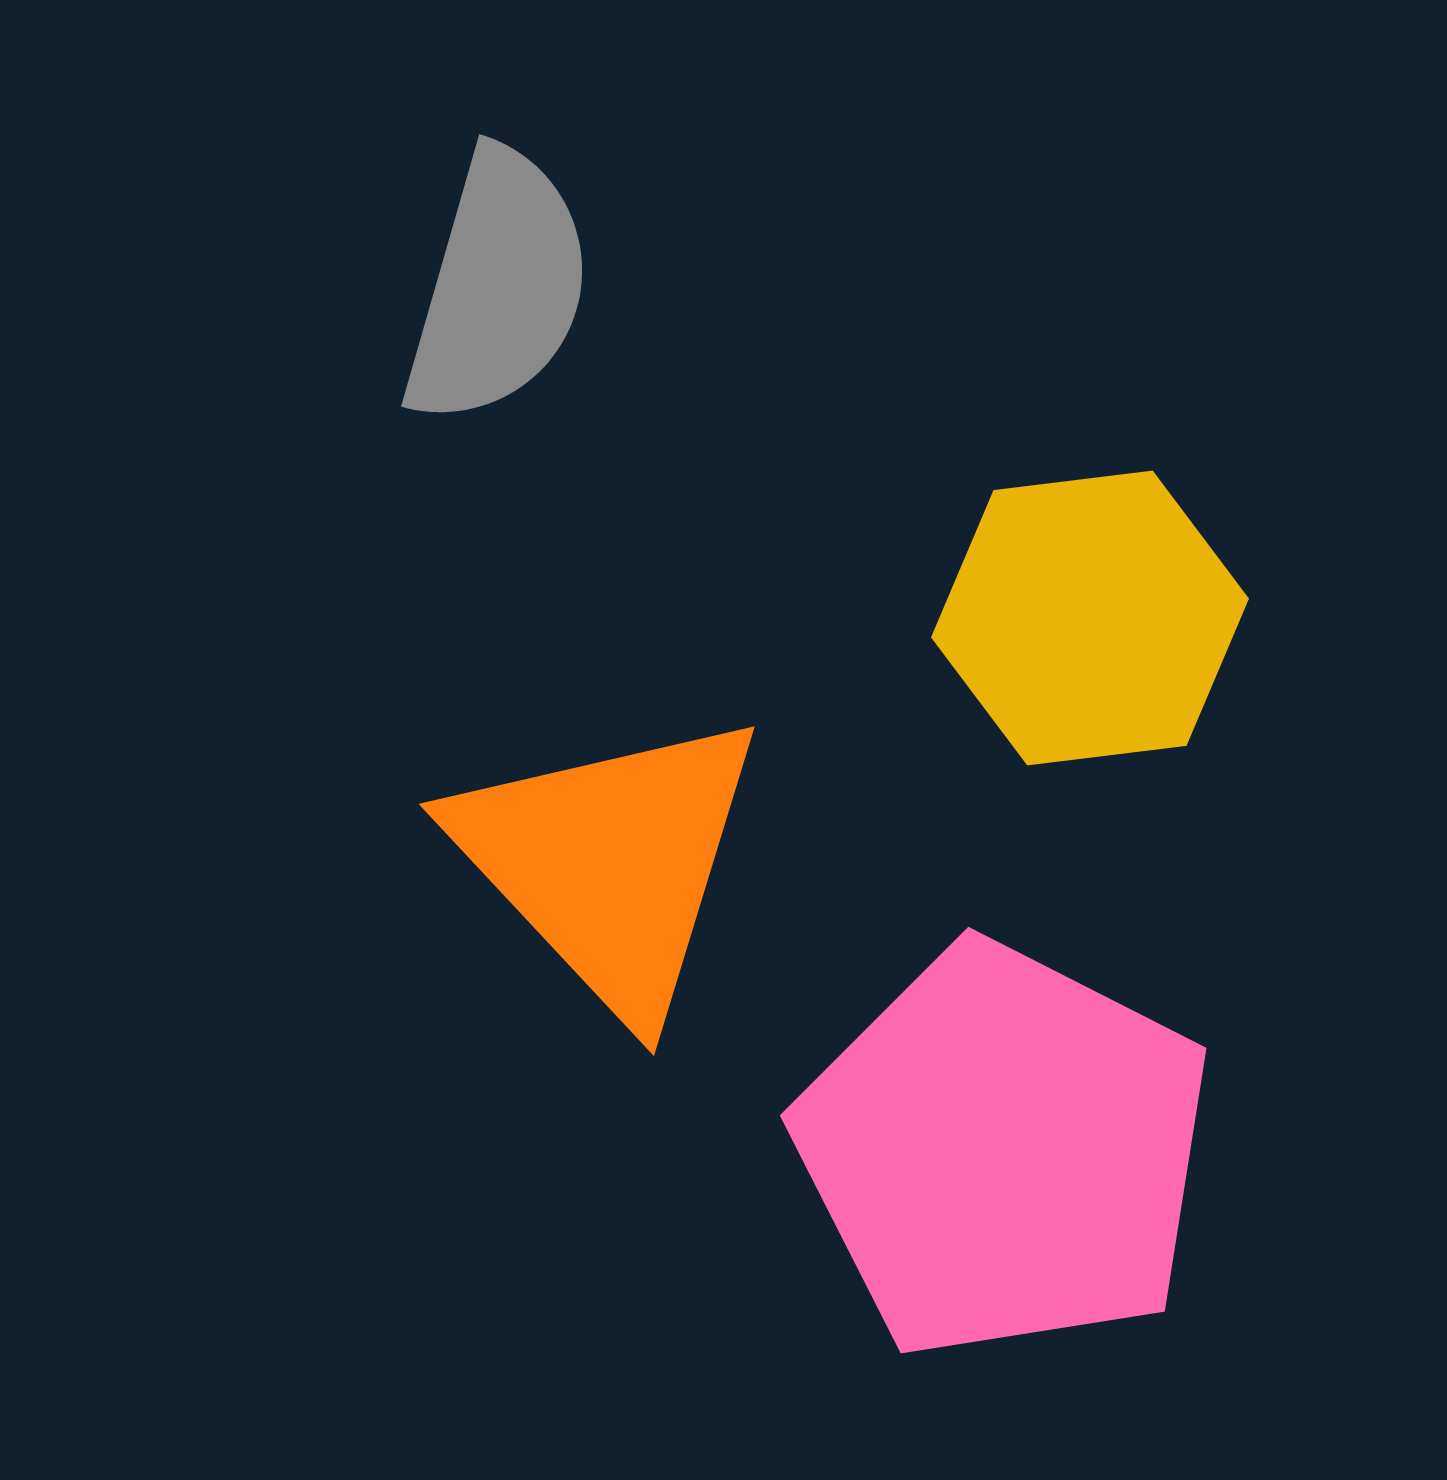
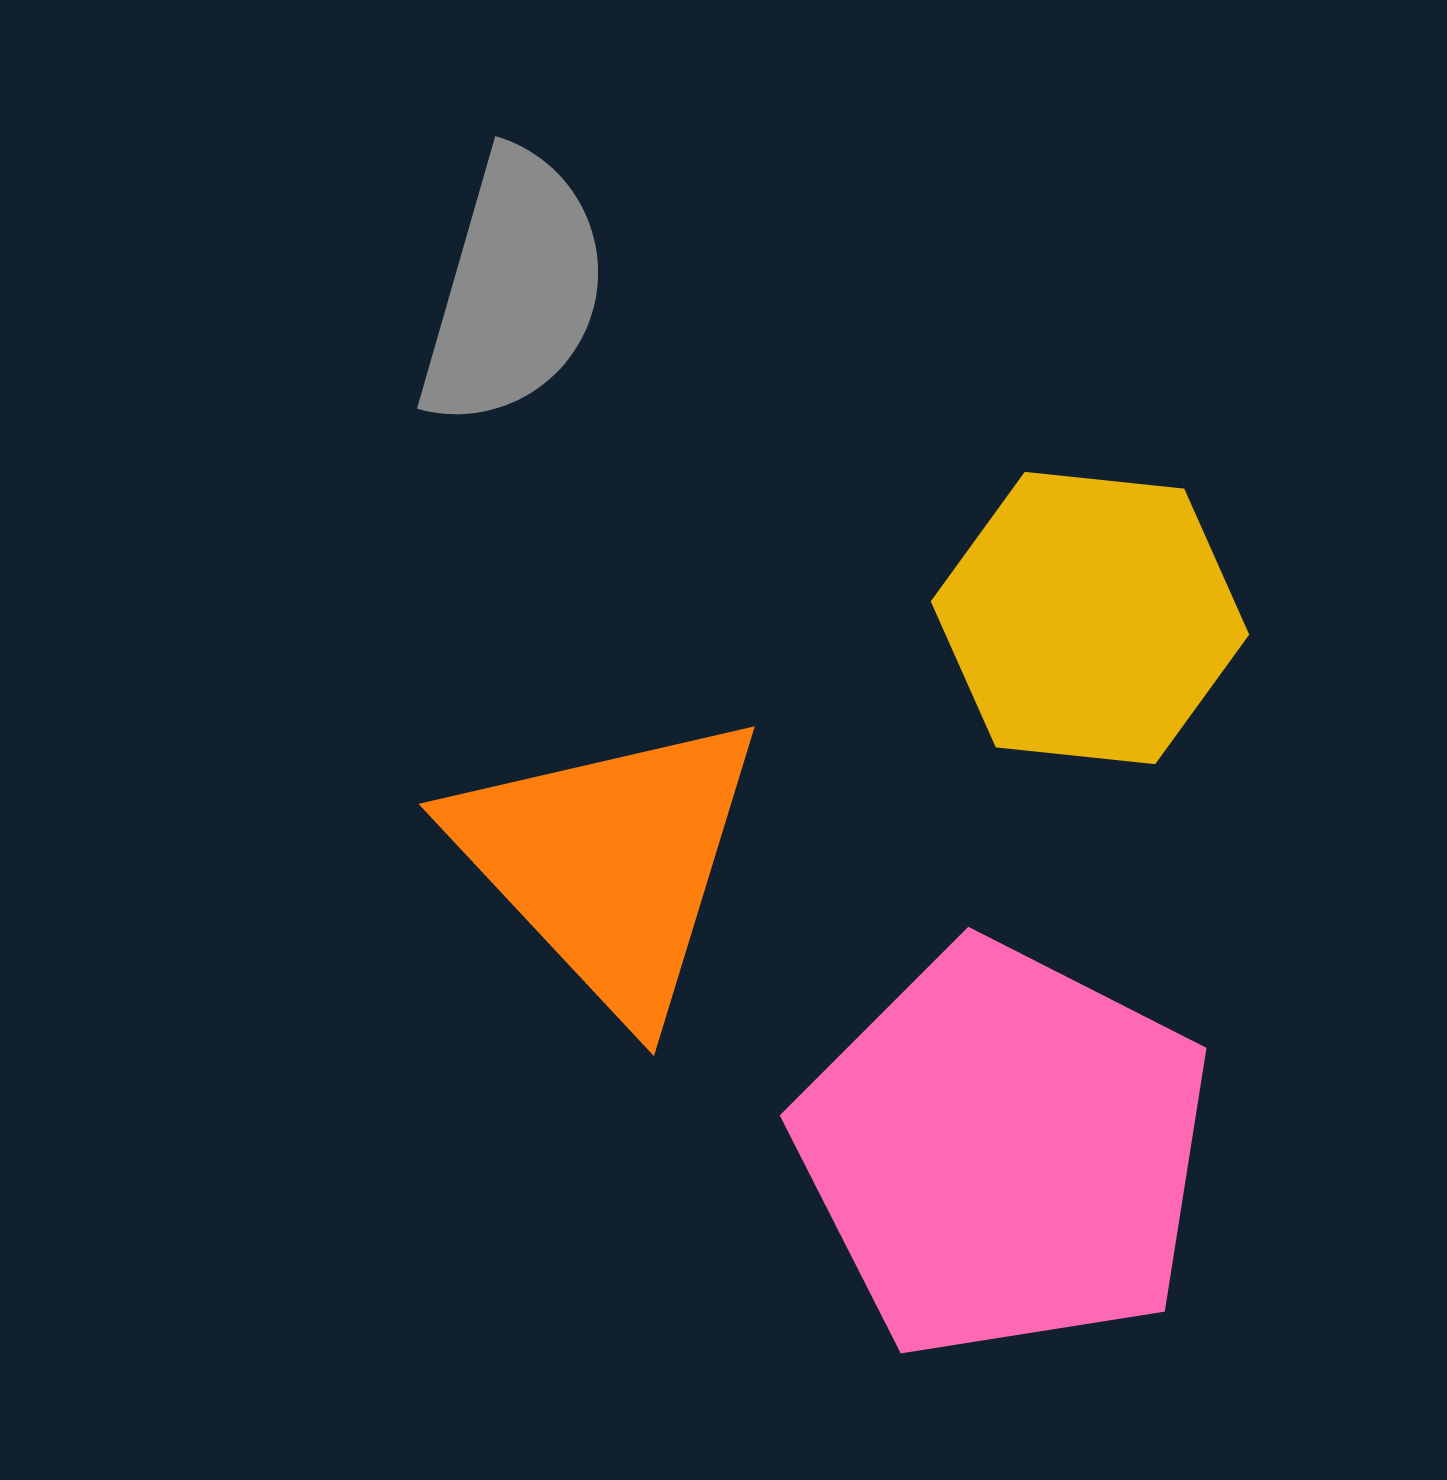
gray semicircle: moved 16 px right, 2 px down
yellow hexagon: rotated 13 degrees clockwise
